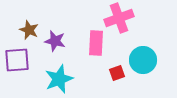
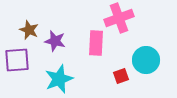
cyan circle: moved 3 px right
red square: moved 4 px right, 3 px down
